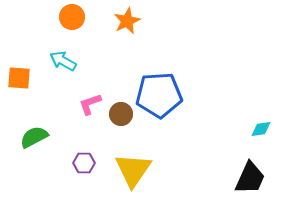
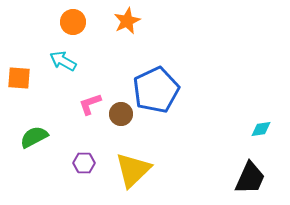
orange circle: moved 1 px right, 5 px down
blue pentagon: moved 3 px left, 5 px up; rotated 21 degrees counterclockwise
yellow triangle: rotated 12 degrees clockwise
